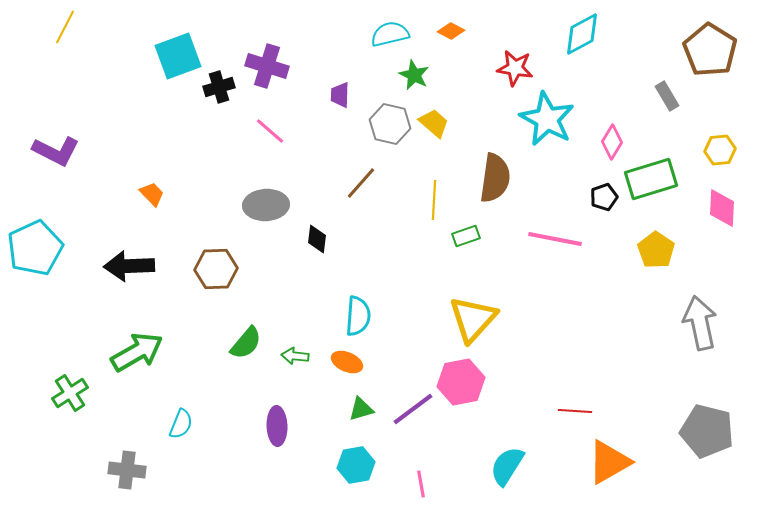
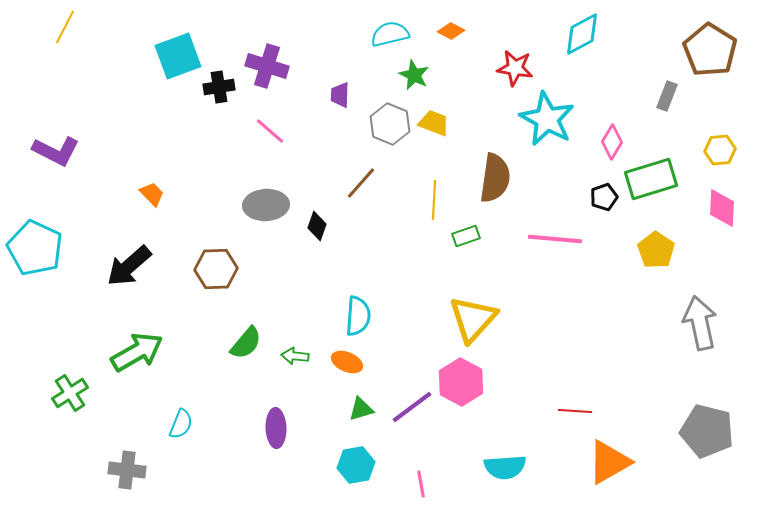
black cross at (219, 87): rotated 8 degrees clockwise
gray rectangle at (667, 96): rotated 52 degrees clockwise
yellow trapezoid at (434, 123): rotated 20 degrees counterclockwise
gray hexagon at (390, 124): rotated 9 degrees clockwise
black diamond at (317, 239): moved 13 px up; rotated 12 degrees clockwise
pink line at (555, 239): rotated 6 degrees counterclockwise
cyan pentagon at (35, 248): rotated 22 degrees counterclockwise
black arrow at (129, 266): rotated 39 degrees counterclockwise
pink hexagon at (461, 382): rotated 21 degrees counterclockwise
purple line at (413, 409): moved 1 px left, 2 px up
purple ellipse at (277, 426): moved 1 px left, 2 px down
cyan semicircle at (507, 466): moved 2 px left, 1 px down; rotated 126 degrees counterclockwise
